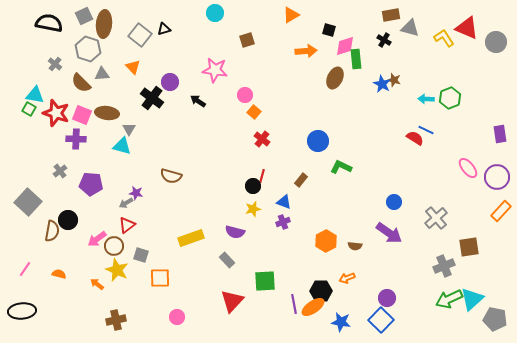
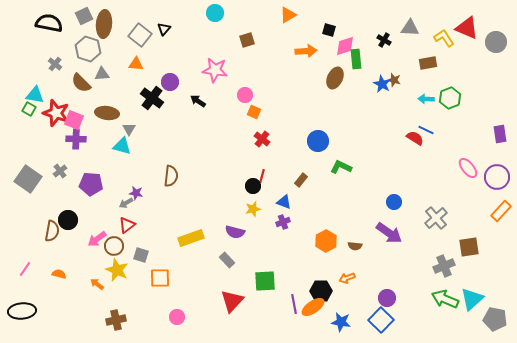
orange triangle at (291, 15): moved 3 px left
brown rectangle at (391, 15): moved 37 px right, 48 px down
gray triangle at (410, 28): rotated 12 degrees counterclockwise
black triangle at (164, 29): rotated 32 degrees counterclockwise
orange triangle at (133, 67): moved 3 px right, 3 px up; rotated 42 degrees counterclockwise
orange square at (254, 112): rotated 16 degrees counterclockwise
pink square at (82, 115): moved 8 px left, 5 px down
brown semicircle at (171, 176): rotated 100 degrees counterclockwise
gray square at (28, 202): moved 23 px up; rotated 8 degrees counterclockwise
green arrow at (449, 299): moved 4 px left; rotated 48 degrees clockwise
